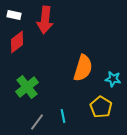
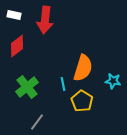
red diamond: moved 4 px down
cyan star: moved 2 px down
yellow pentagon: moved 19 px left, 6 px up
cyan line: moved 32 px up
